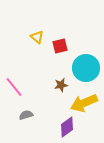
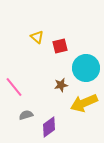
purple diamond: moved 18 px left
